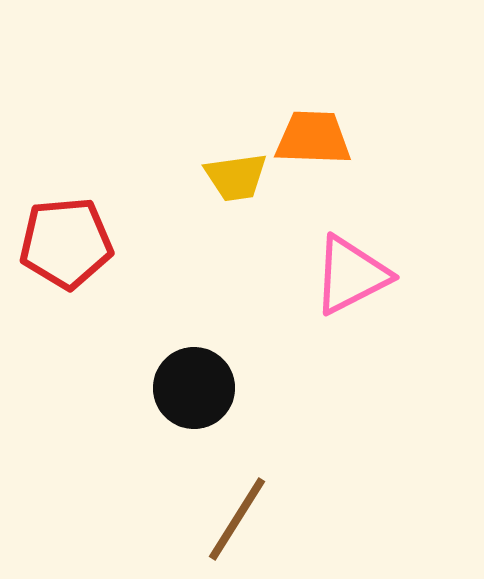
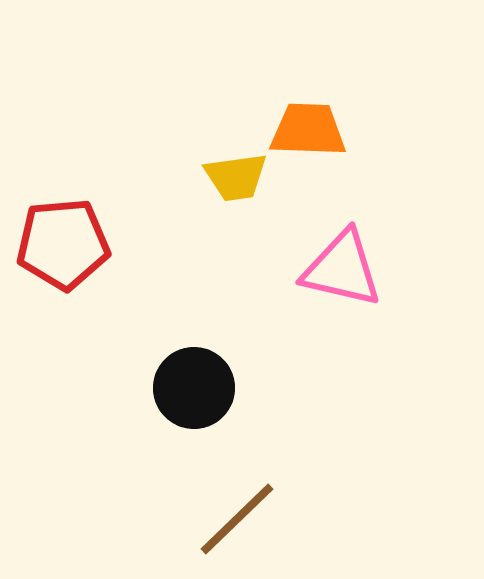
orange trapezoid: moved 5 px left, 8 px up
red pentagon: moved 3 px left, 1 px down
pink triangle: moved 9 px left, 6 px up; rotated 40 degrees clockwise
brown line: rotated 14 degrees clockwise
